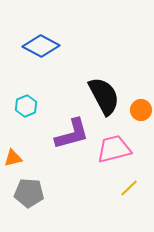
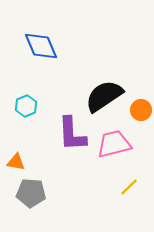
blue diamond: rotated 39 degrees clockwise
black semicircle: rotated 96 degrees counterclockwise
purple L-shape: rotated 102 degrees clockwise
pink trapezoid: moved 5 px up
orange triangle: moved 3 px right, 4 px down; rotated 24 degrees clockwise
yellow line: moved 1 px up
gray pentagon: moved 2 px right
